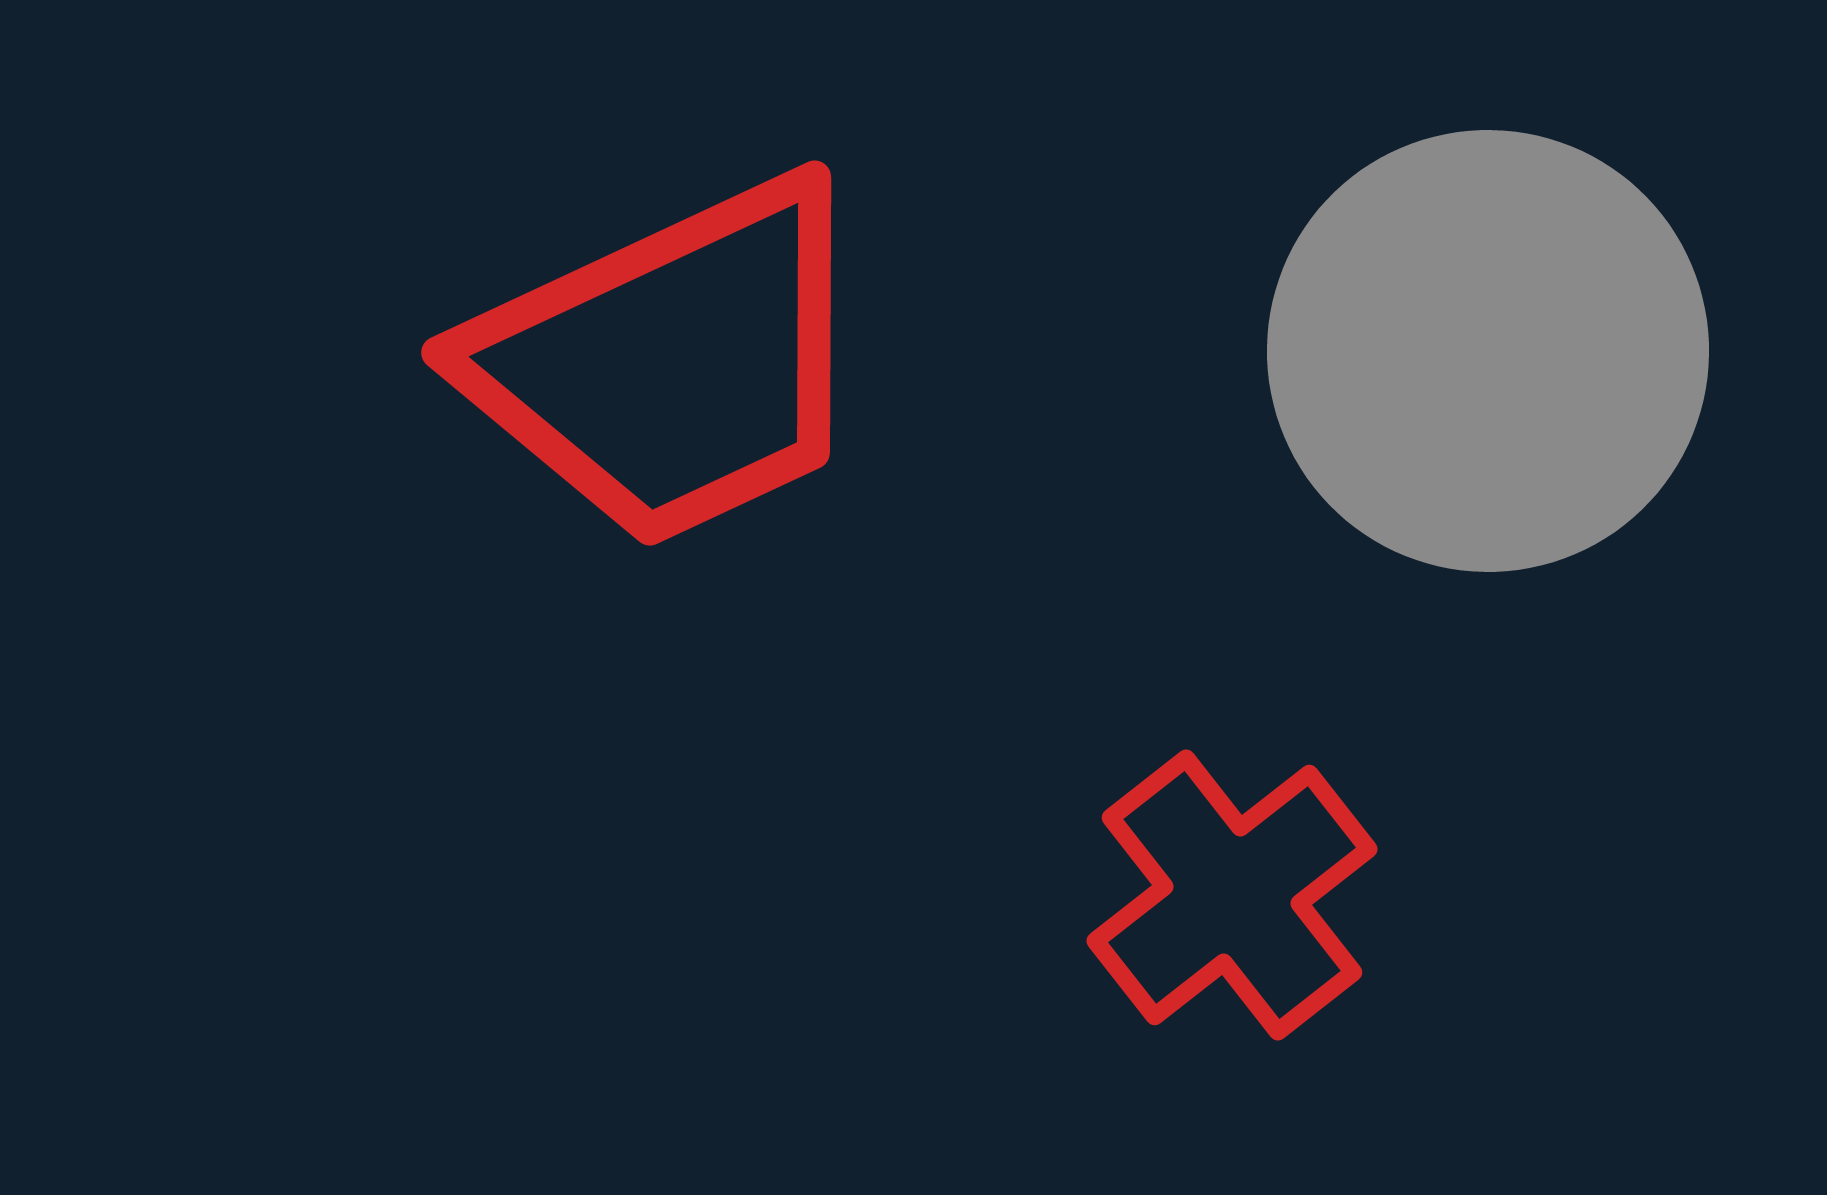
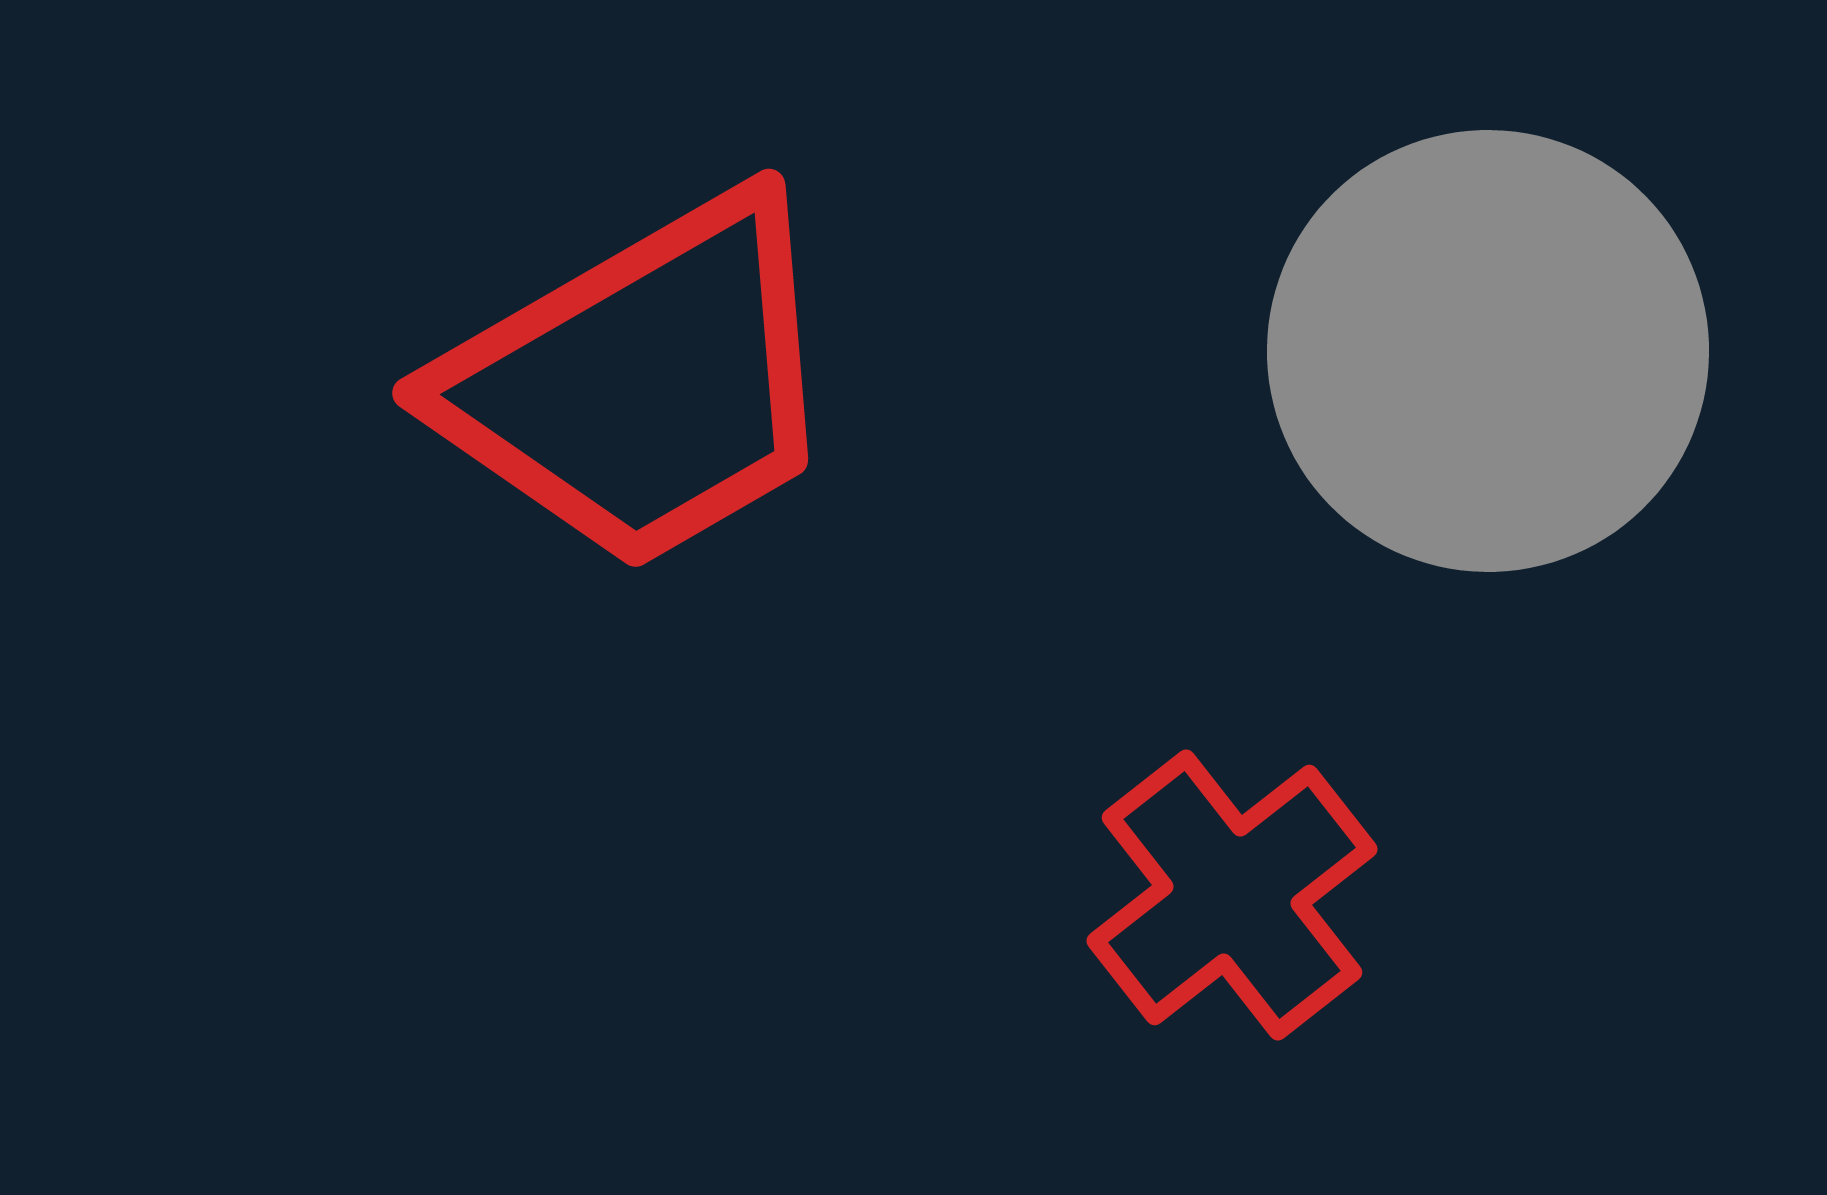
red trapezoid: moved 29 px left, 20 px down; rotated 5 degrees counterclockwise
